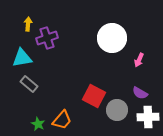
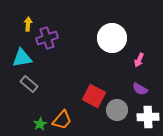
purple semicircle: moved 4 px up
green star: moved 2 px right; rotated 16 degrees clockwise
